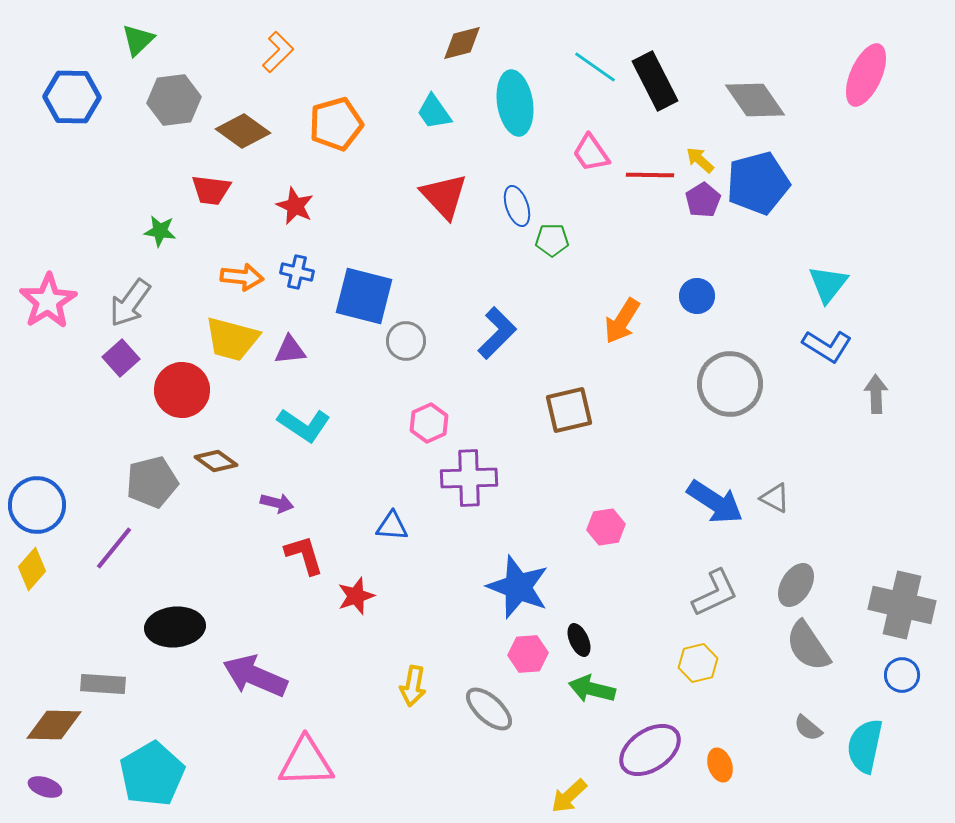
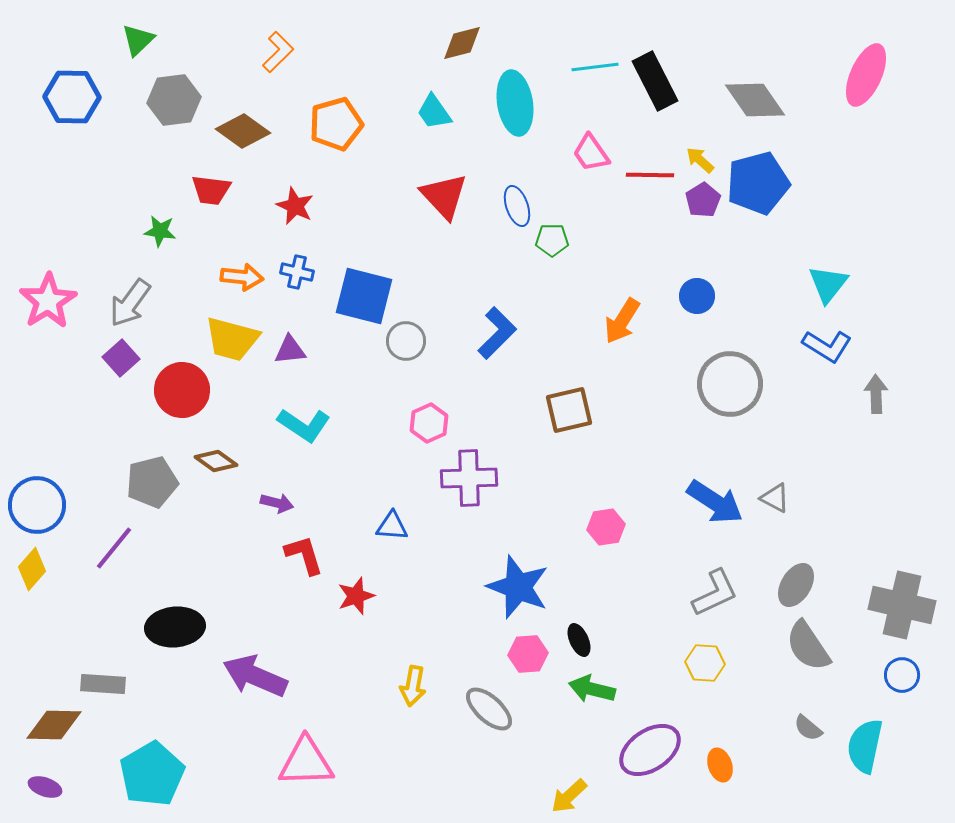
cyan line at (595, 67): rotated 42 degrees counterclockwise
yellow hexagon at (698, 663): moved 7 px right; rotated 18 degrees clockwise
